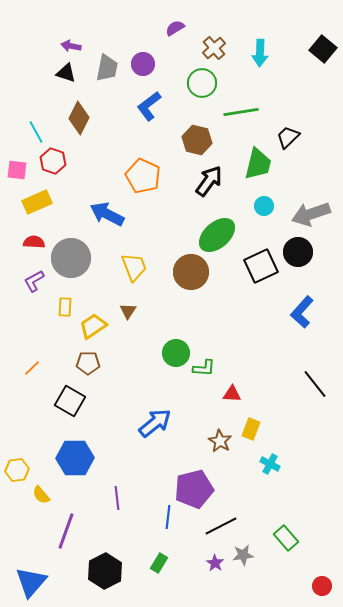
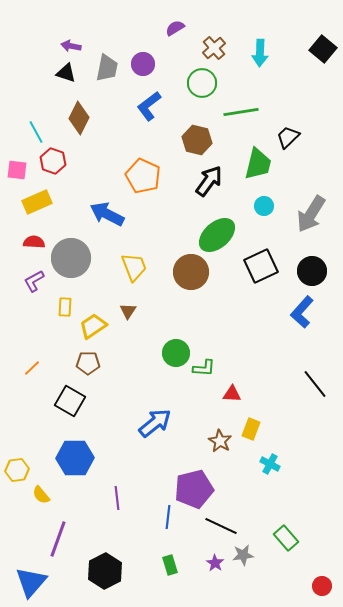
gray arrow at (311, 214): rotated 39 degrees counterclockwise
black circle at (298, 252): moved 14 px right, 19 px down
black line at (221, 526): rotated 52 degrees clockwise
purple line at (66, 531): moved 8 px left, 8 px down
green rectangle at (159, 563): moved 11 px right, 2 px down; rotated 48 degrees counterclockwise
